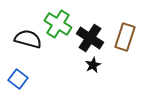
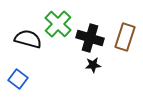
green cross: rotated 12 degrees clockwise
black cross: rotated 16 degrees counterclockwise
black star: rotated 21 degrees clockwise
